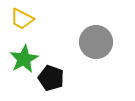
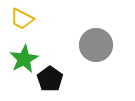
gray circle: moved 3 px down
black pentagon: moved 1 px left, 1 px down; rotated 15 degrees clockwise
